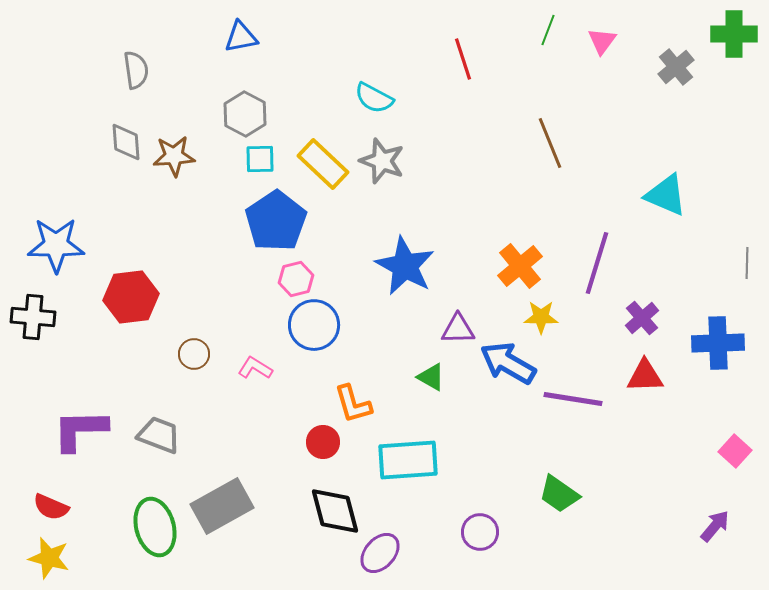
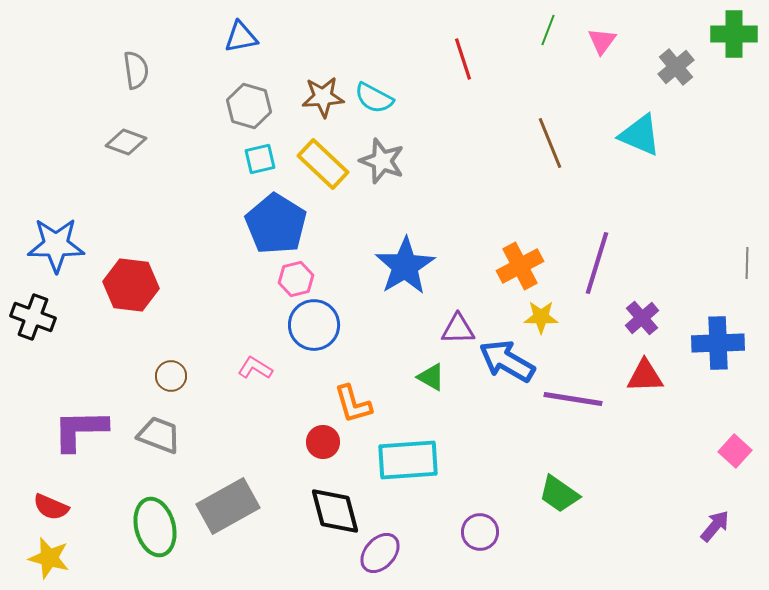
gray hexagon at (245, 114): moved 4 px right, 8 px up; rotated 12 degrees counterclockwise
gray diamond at (126, 142): rotated 66 degrees counterclockwise
brown star at (174, 156): moved 149 px right, 59 px up
cyan square at (260, 159): rotated 12 degrees counterclockwise
cyan triangle at (666, 195): moved 26 px left, 60 px up
blue pentagon at (276, 221): moved 3 px down; rotated 6 degrees counterclockwise
blue star at (405, 266): rotated 12 degrees clockwise
orange cross at (520, 266): rotated 12 degrees clockwise
red hexagon at (131, 297): moved 12 px up; rotated 14 degrees clockwise
black cross at (33, 317): rotated 15 degrees clockwise
brown circle at (194, 354): moved 23 px left, 22 px down
blue arrow at (508, 363): moved 1 px left, 2 px up
gray rectangle at (222, 506): moved 6 px right
